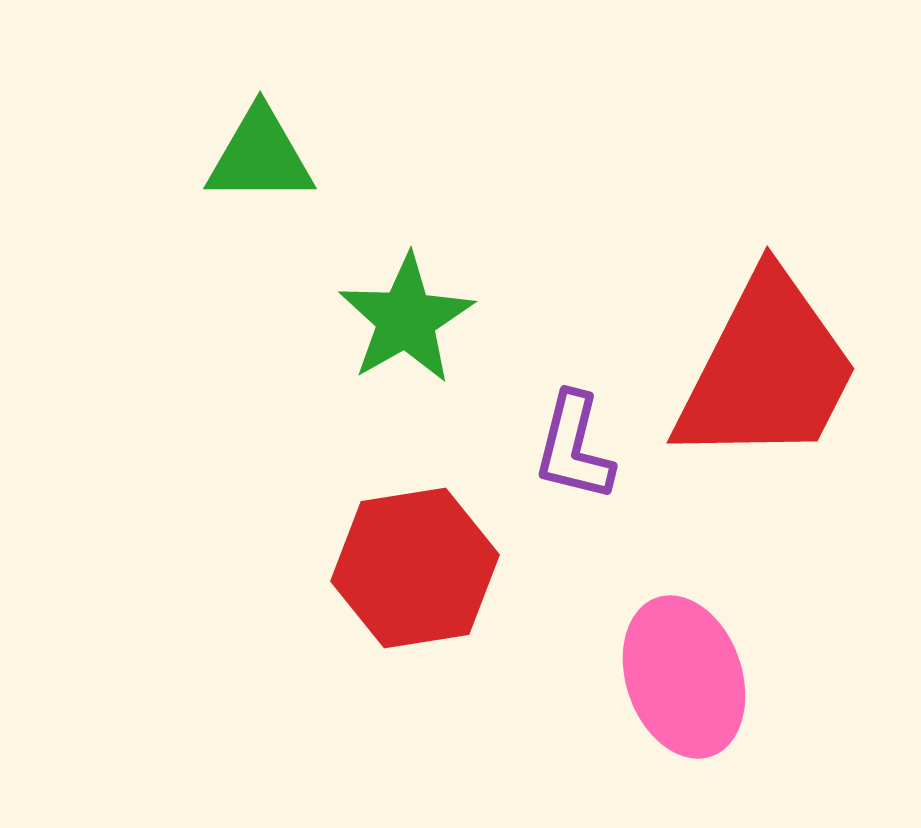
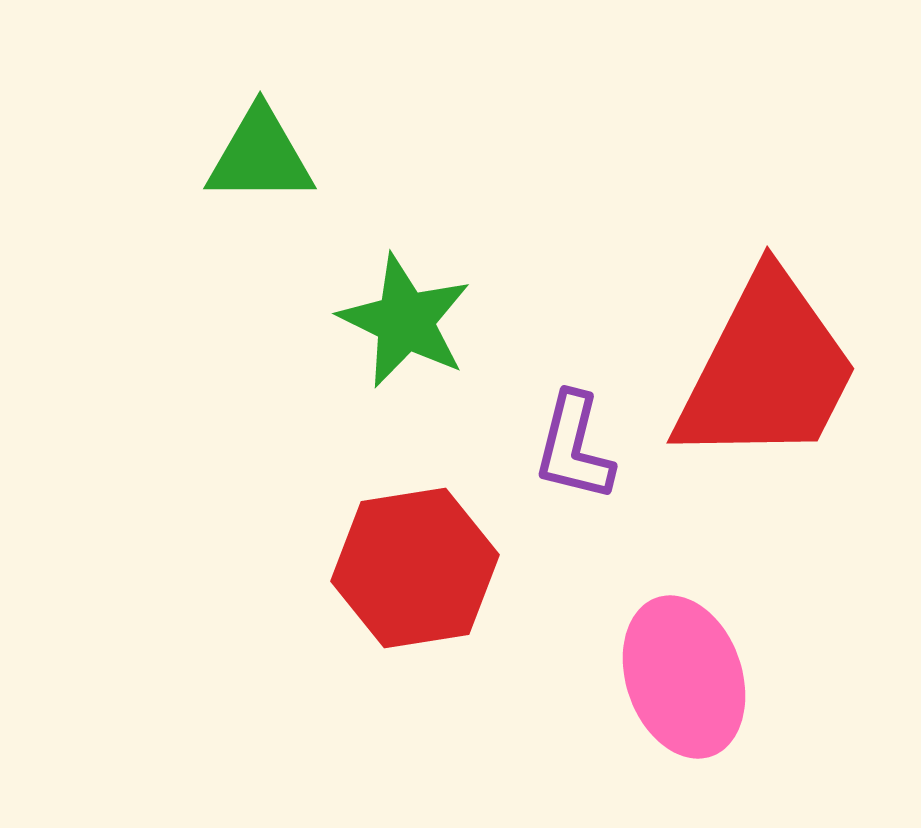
green star: moved 1 px left, 2 px down; rotated 16 degrees counterclockwise
